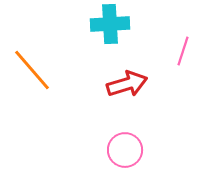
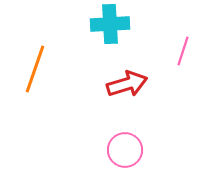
orange line: moved 3 px right, 1 px up; rotated 60 degrees clockwise
